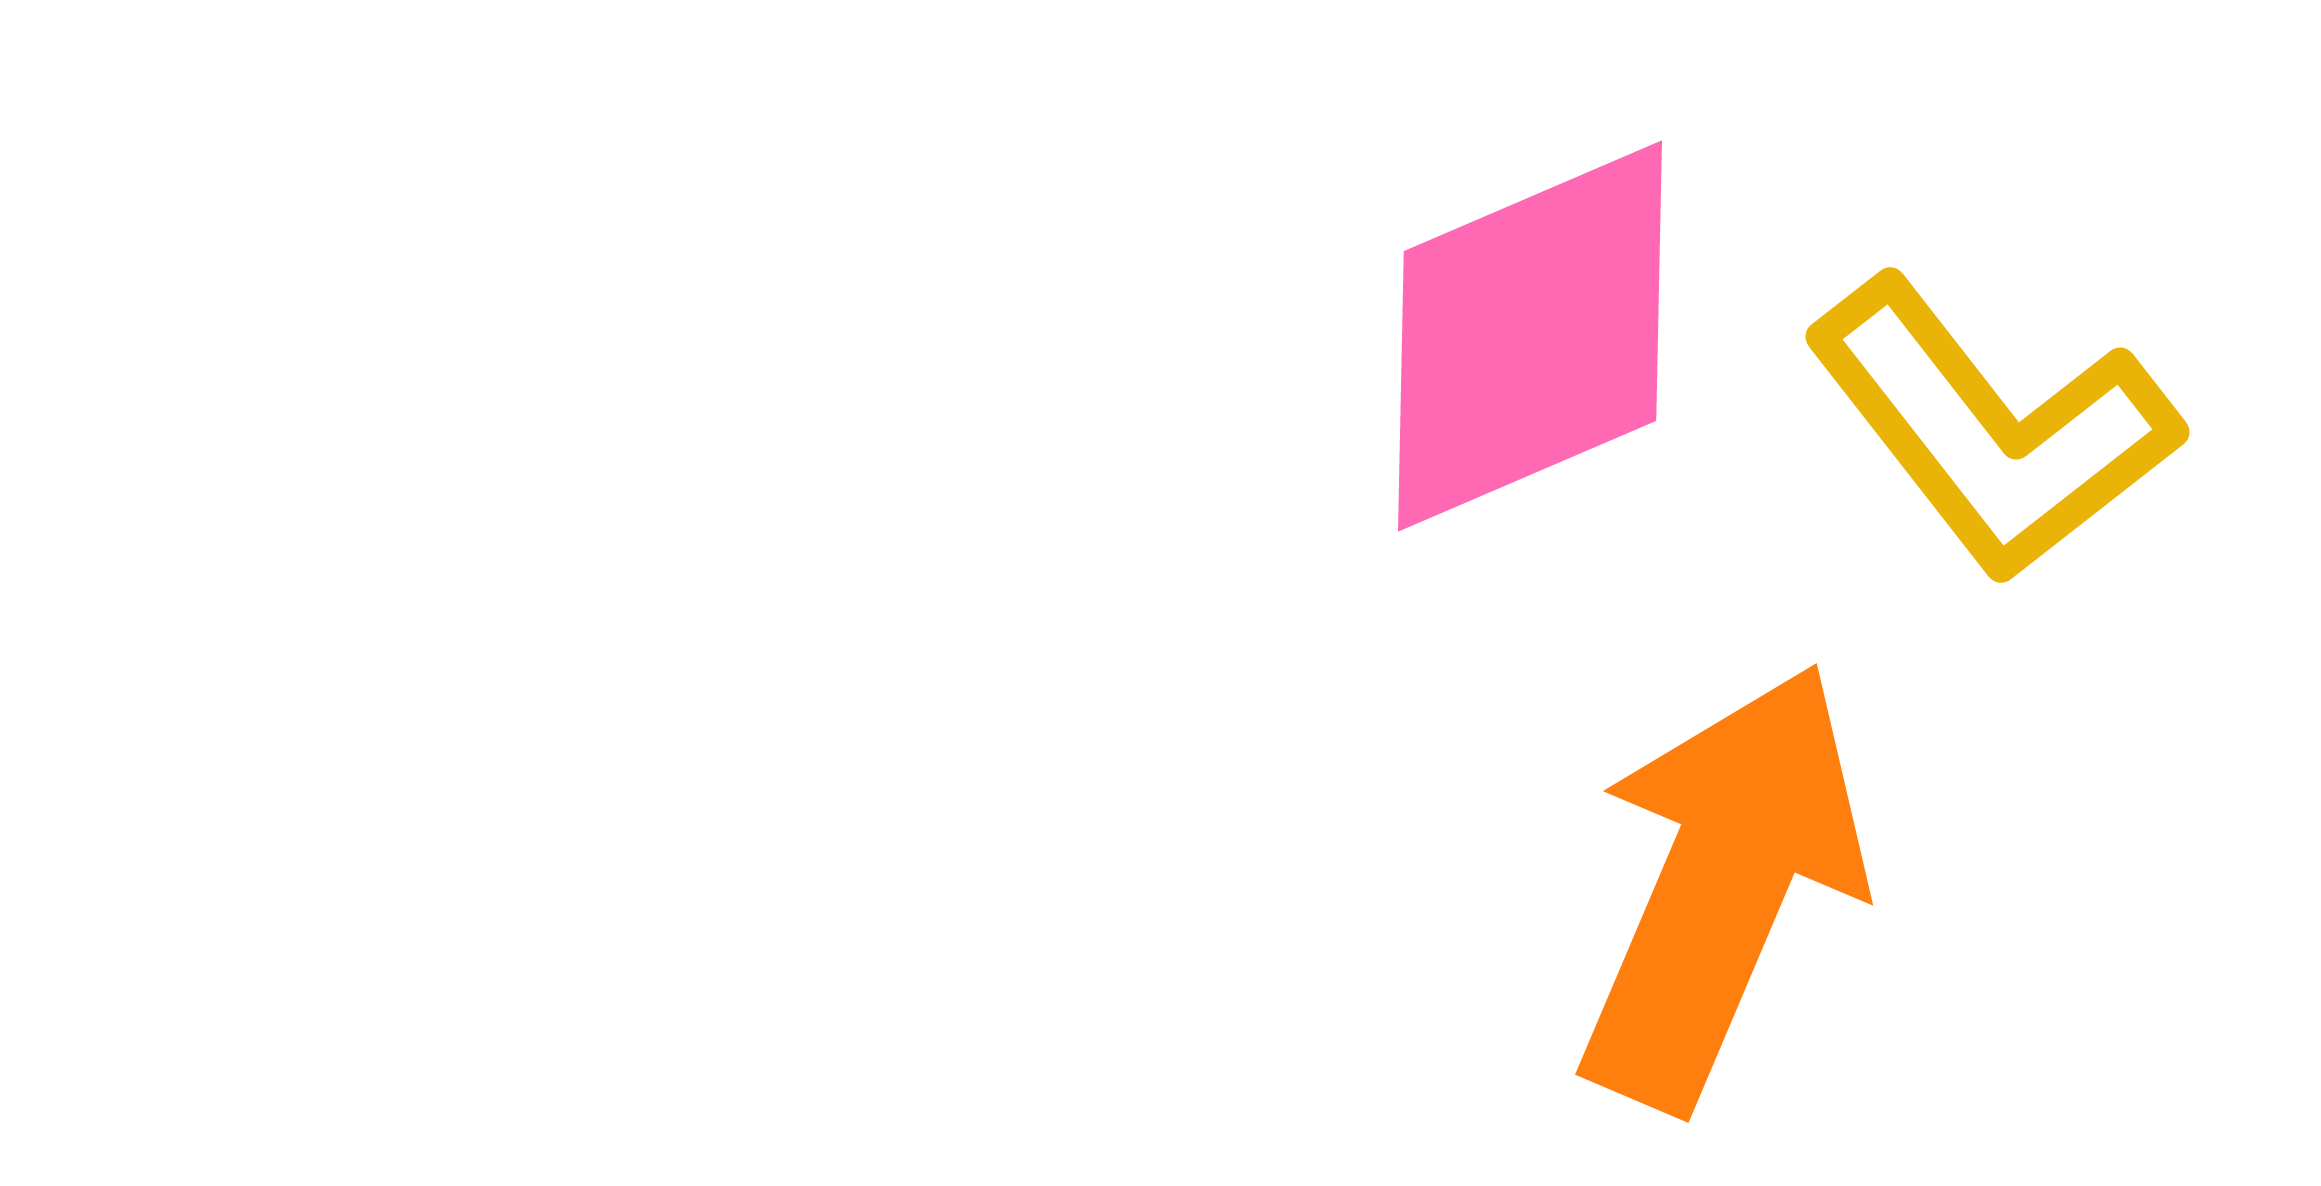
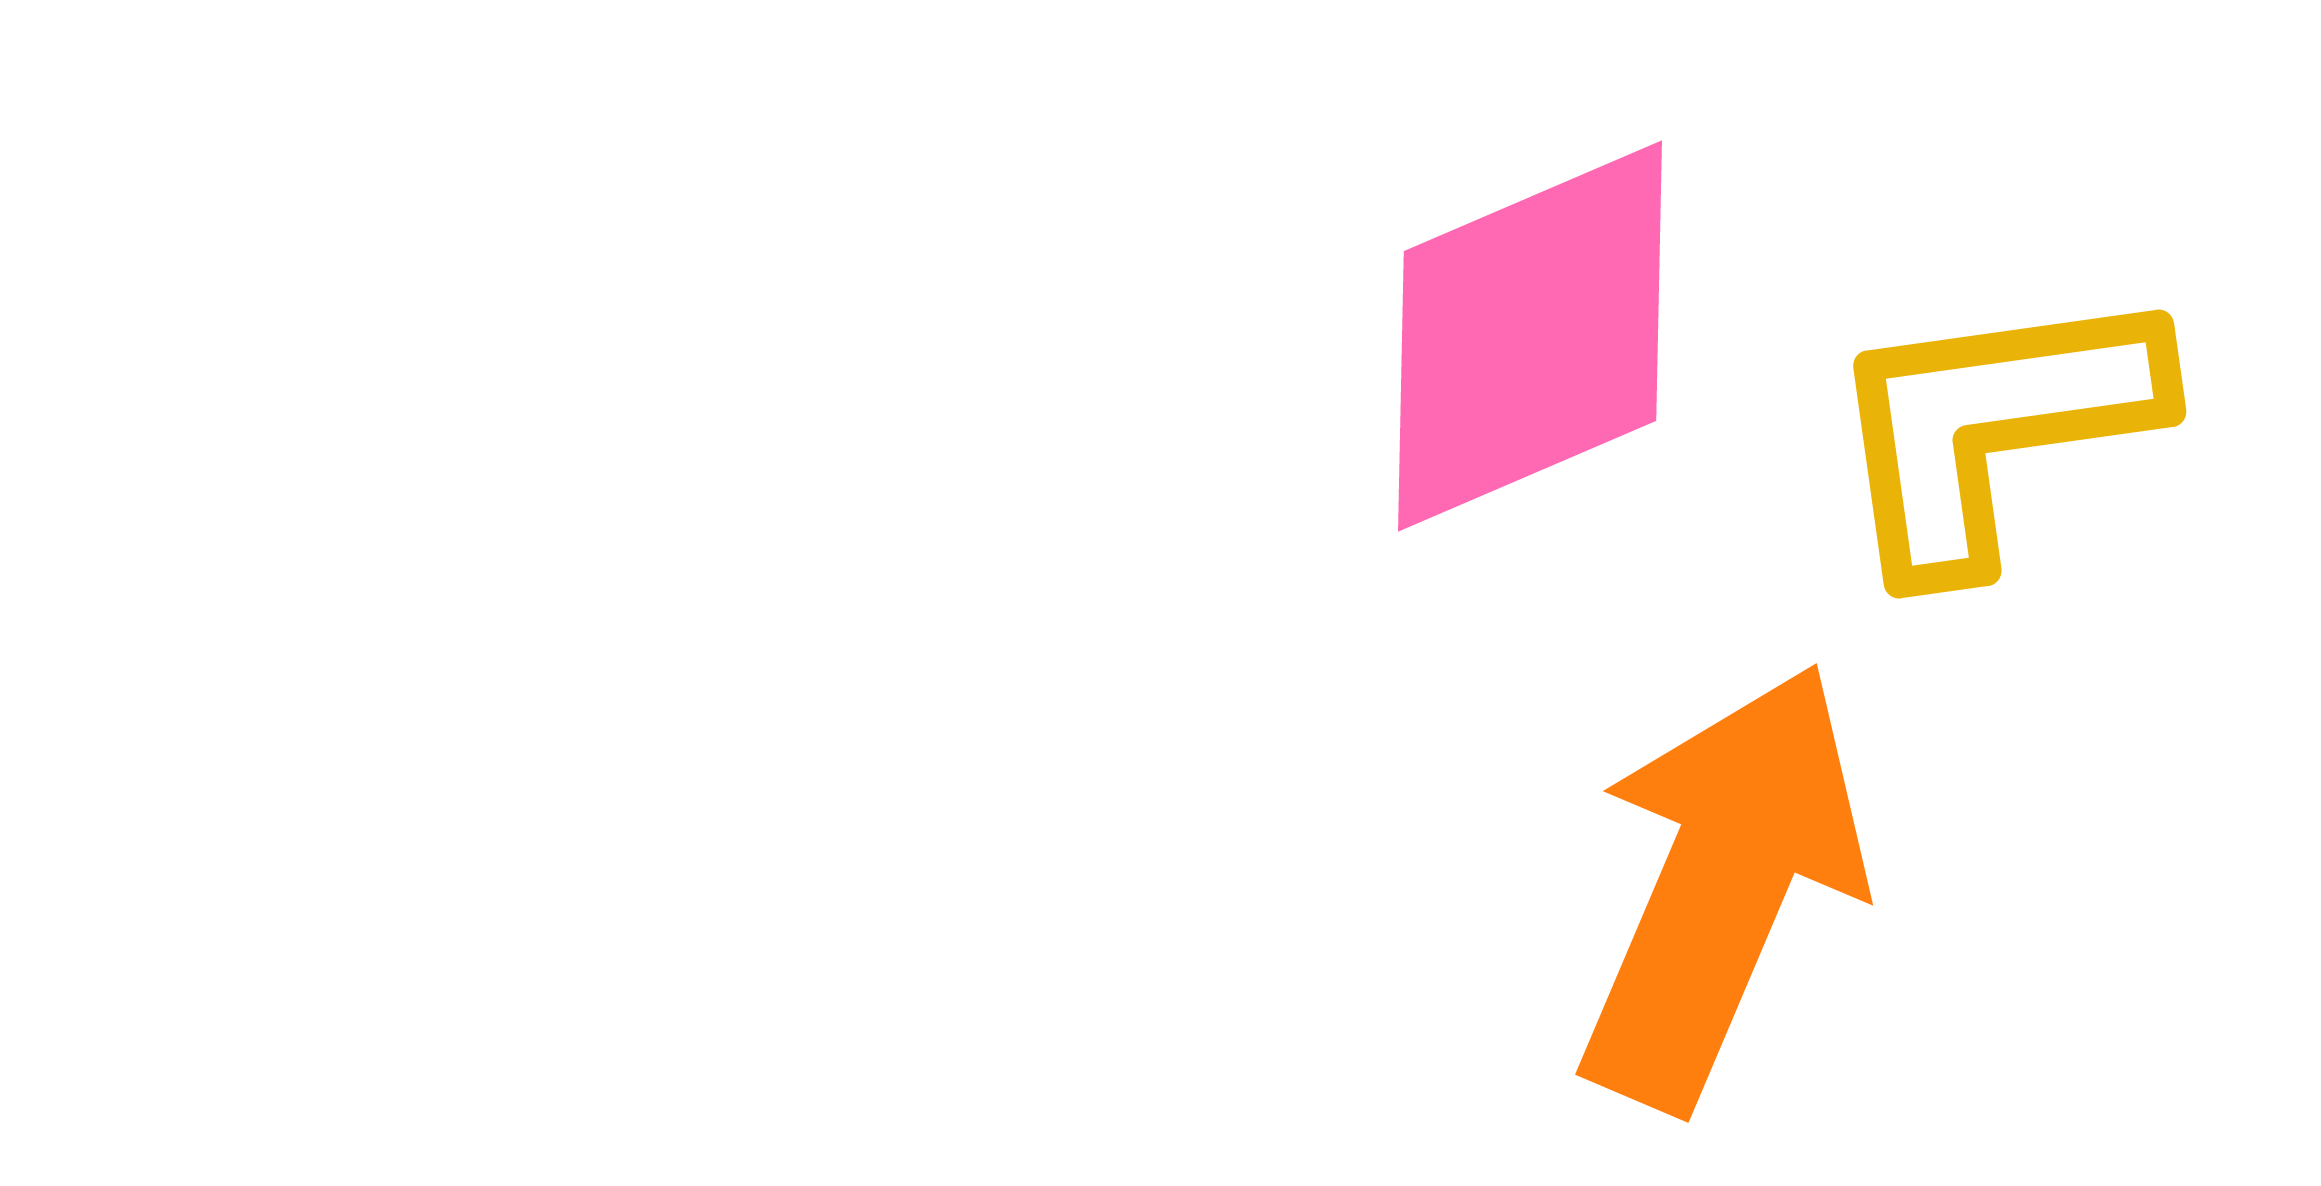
yellow L-shape: moved 1 px right, 2 px up; rotated 120 degrees clockwise
